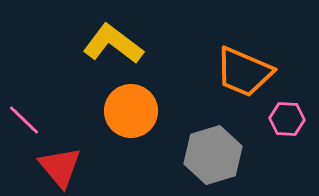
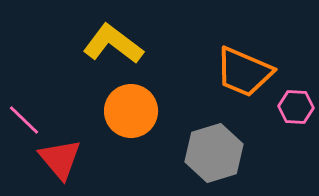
pink hexagon: moved 9 px right, 12 px up
gray hexagon: moved 1 px right, 2 px up
red triangle: moved 8 px up
